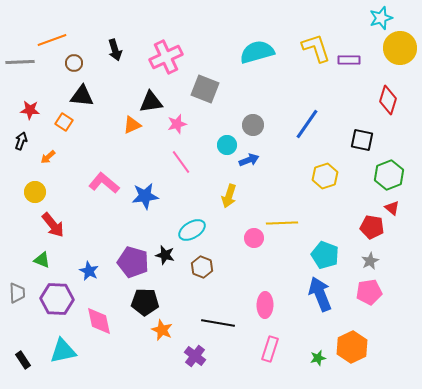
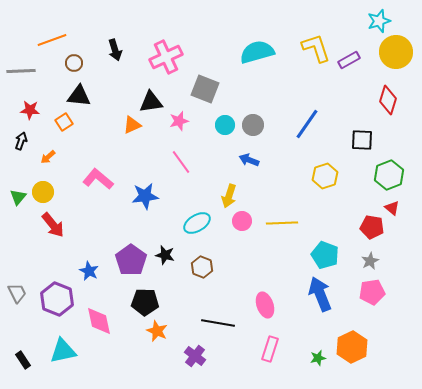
cyan star at (381, 18): moved 2 px left, 3 px down
yellow circle at (400, 48): moved 4 px left, 4 px down
purple rectangle at (349, 60): rotated 30 degrees counterclockwise
gray line at (20, 62): moved 1 px right, 9 px down
black triangle at (82, 96): moved 3 px left
orange square at (64, 122): rotated 24 degrees clockwise
pink star at (177, 124): moved 2 px right, 3 px up
black square at (362, 140): rotated 10 degrees counterclockwise
cyan circle at (227, 145): moved 2 px left, 20 px up
blue arrow at (249, 160): rotated 138 degrees counterclockwise
pink L-shape at (104, 183): moved 6 px left, 4 px up
yellow circle at (35, 192): moved 8 px right
cyan ellipse at (192, 230): moved 5 px right, 7 px up
pink circle at (254, 238): moved 12 px left, 17 px up
green triangle at (42, 260): moved 24 px left, 63 px up; rotated 48 degrees clockwise
purple pentagon at (133, 262): moved 2 px left, 2 px up; rotated 20 degrees clockwise
pink pentagon at (369, 292): moved 3 px right
gray trapezoid at (17, 293): rotated 25 degrees counterclockwise
purple hexagon at (57, 299): rotated 20 degrees clockwise
pink ellipse at (265, 305): rotated 20 degrees counterclockwise
orange star at (162, 330): moved 5 px left, 1 px down
